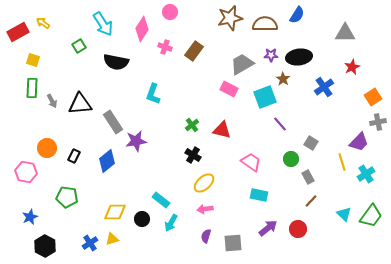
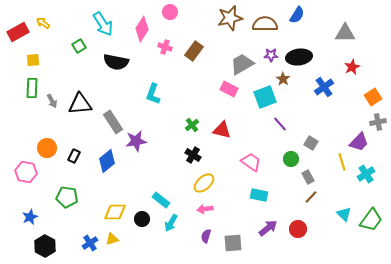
yellow square at (33, 60): rotated 24 degrees counterclockwise
brown line at (311, 201): moved 4 px up
green trapezoid at (371, 216): moved 4 px down
